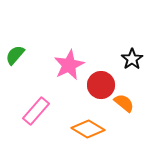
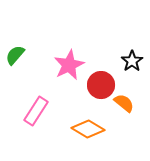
black star: moved 2 px down
pink rectangle: rotated 8 degrees counterclockwise
